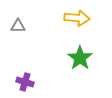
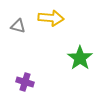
yellow arrow: moved 26 px left
gray triangle: rotated 14 degrees clockwise
